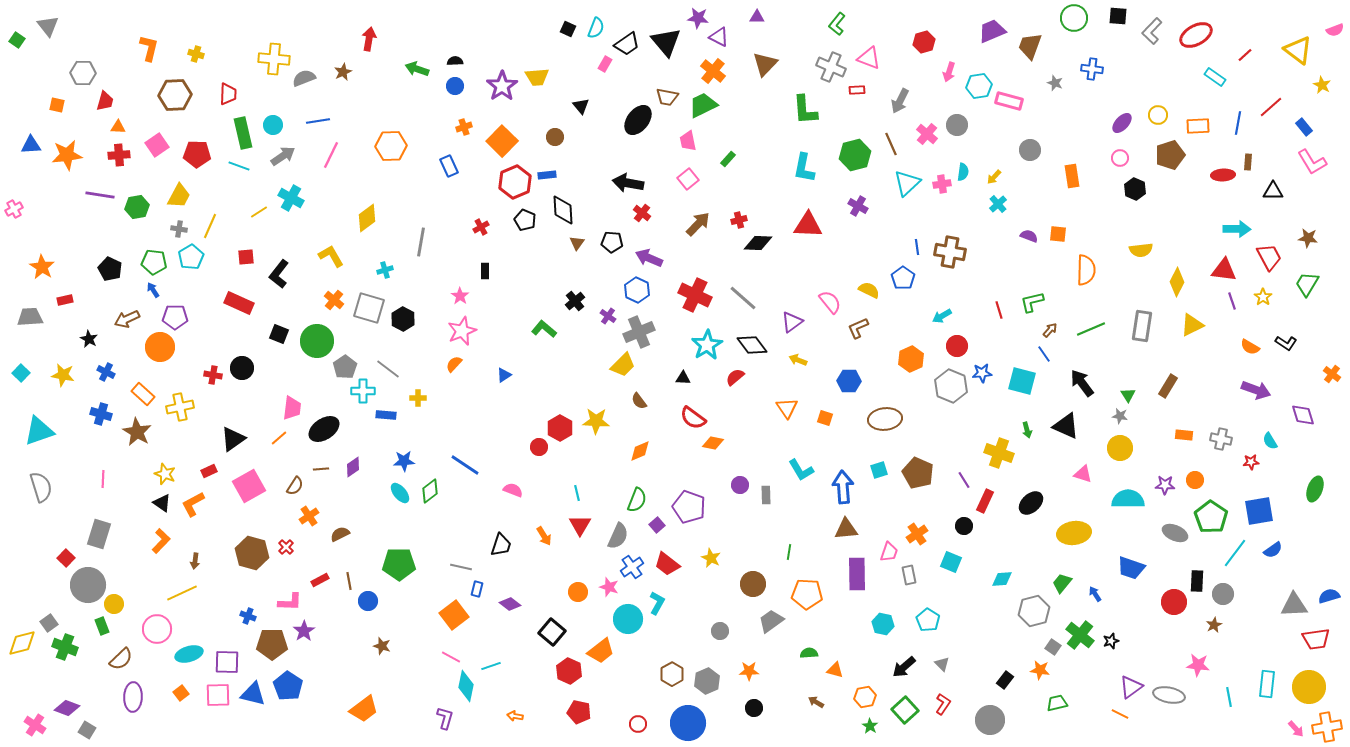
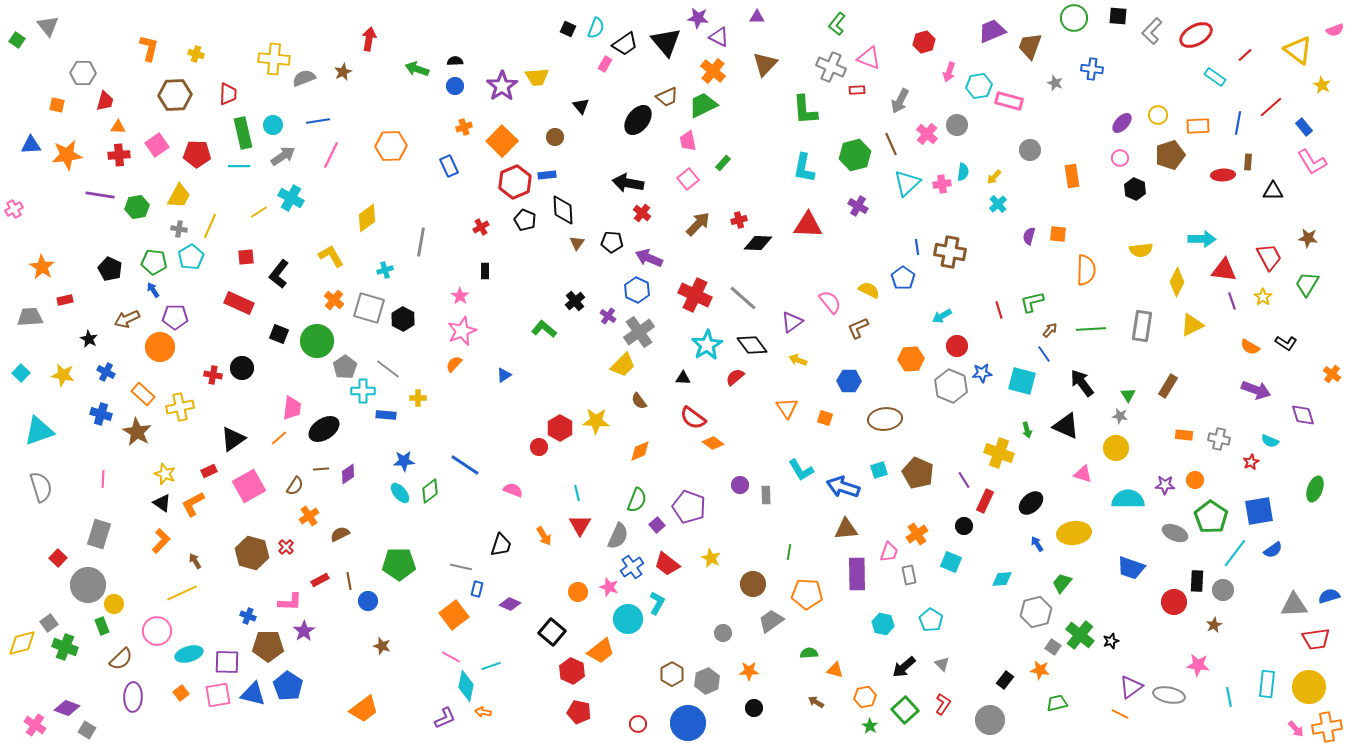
black trapezoid at (627, 44): moved 2 px left
brown trapezoid at (667, 97): rotated 35 degrees counterclockwise
green rectangle at (728, 159): moved 5 px left, 4 px down
cyan line at (239, 166): rotated 20 degrees counterclockwise
cyan arrow at (1237, 229): moved 35 px left, 10 px down
purple semicircle at (1029, 236): rotated 96 degrees counterclockwise
green line at (1091, 329): rotated 20 degrees clockwise
gray cross at (639, 332): rotated 12 degrees counterclockwise
orange hexagon at (911, 359): rotated 20 degrees clockwise
gray cross at (1221, 439): moved 2 px left
cyan semicircle at (1270, 441): rotated 36 degrees counterclockwise
orange diamond at (713, 443): rotated 25 degrees clockwise
yellow circle at (1120, 448): moved 4 px left
red star at (1251, 462): rotated 21 degrees counterclockwise
purple diamond at (353, 467): moved 5 px left, 7 px down
blue arrow at (843, 487): rotated 68 degrees counterclockwise
red square at (66, 558): moved 8 px left
brown arrow at (195, 561): rotated 140 degrees clockwise
blue arrow at (1095, 594): moved 58 px left, 50 px up
gray circle at (1223, 594): moved 4 px up
purple diamond at (510, 604): rotated 15 degrees counterclockwise
gray hexagon at (1034, 611): moved 2 px right, 1 px down
cyan pentagon at (928, 620): moved 3 px right
pink circle at (157, 629): moved 2 px down
gray circle at (720, 631): moved 3 px right, 2 px down
brown pentagon at (272, 644): moved 4 px left, 2 px down
red hexagon at (569, 671): moved 3 px right
pink square at (218, 695): rotated 8 degrees counterclockwise
orange arrow at (515, 716): moved 32 px left, 4 px up
purple L-shape at (445, 718): rotated 50 degrees clockwise
